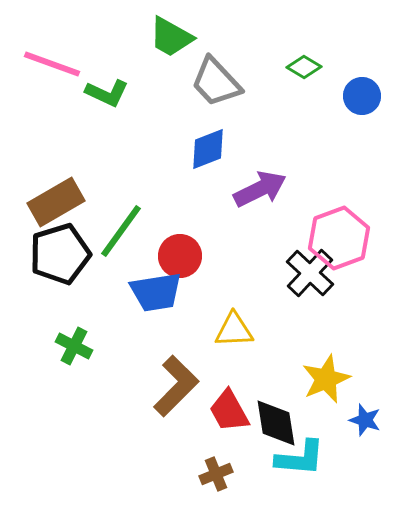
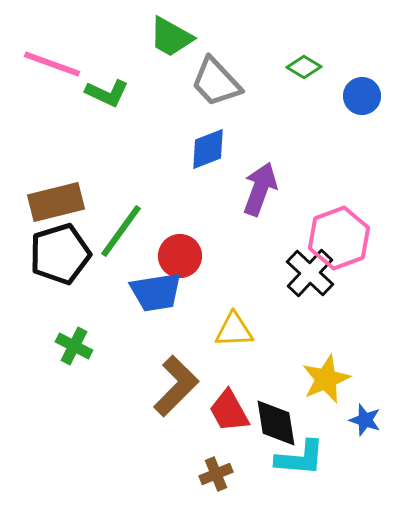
purple arrow: rotated 44 degrees counterclockwise
brown rectangle: rotated 16 degrees clockwise
